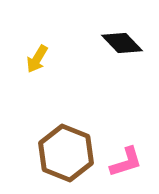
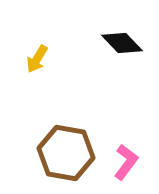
brown hexagon: rotated 12 degrees counterclockwise
pink L-shape: rotated 36 degrees counterclockwise
